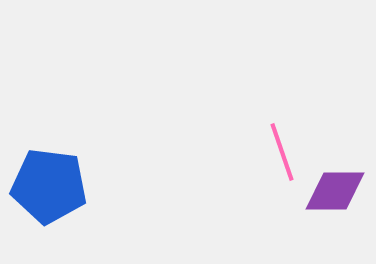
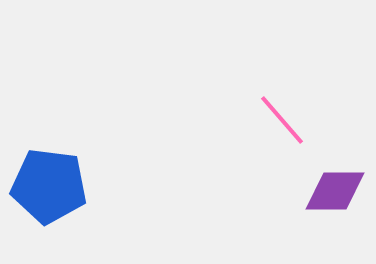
pink line: moved 32 px up; rotated 22 degrees counterclockwise
